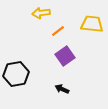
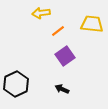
black hexagon: moved 10 px down; rotated 15 degrees counterclockwise
